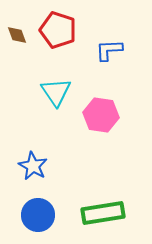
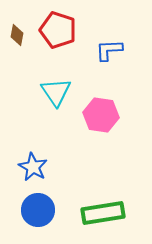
brown diamond: rotated 30 degrees clockwise
blue star: moved 1 px down
blue circle: moved 5 px up
